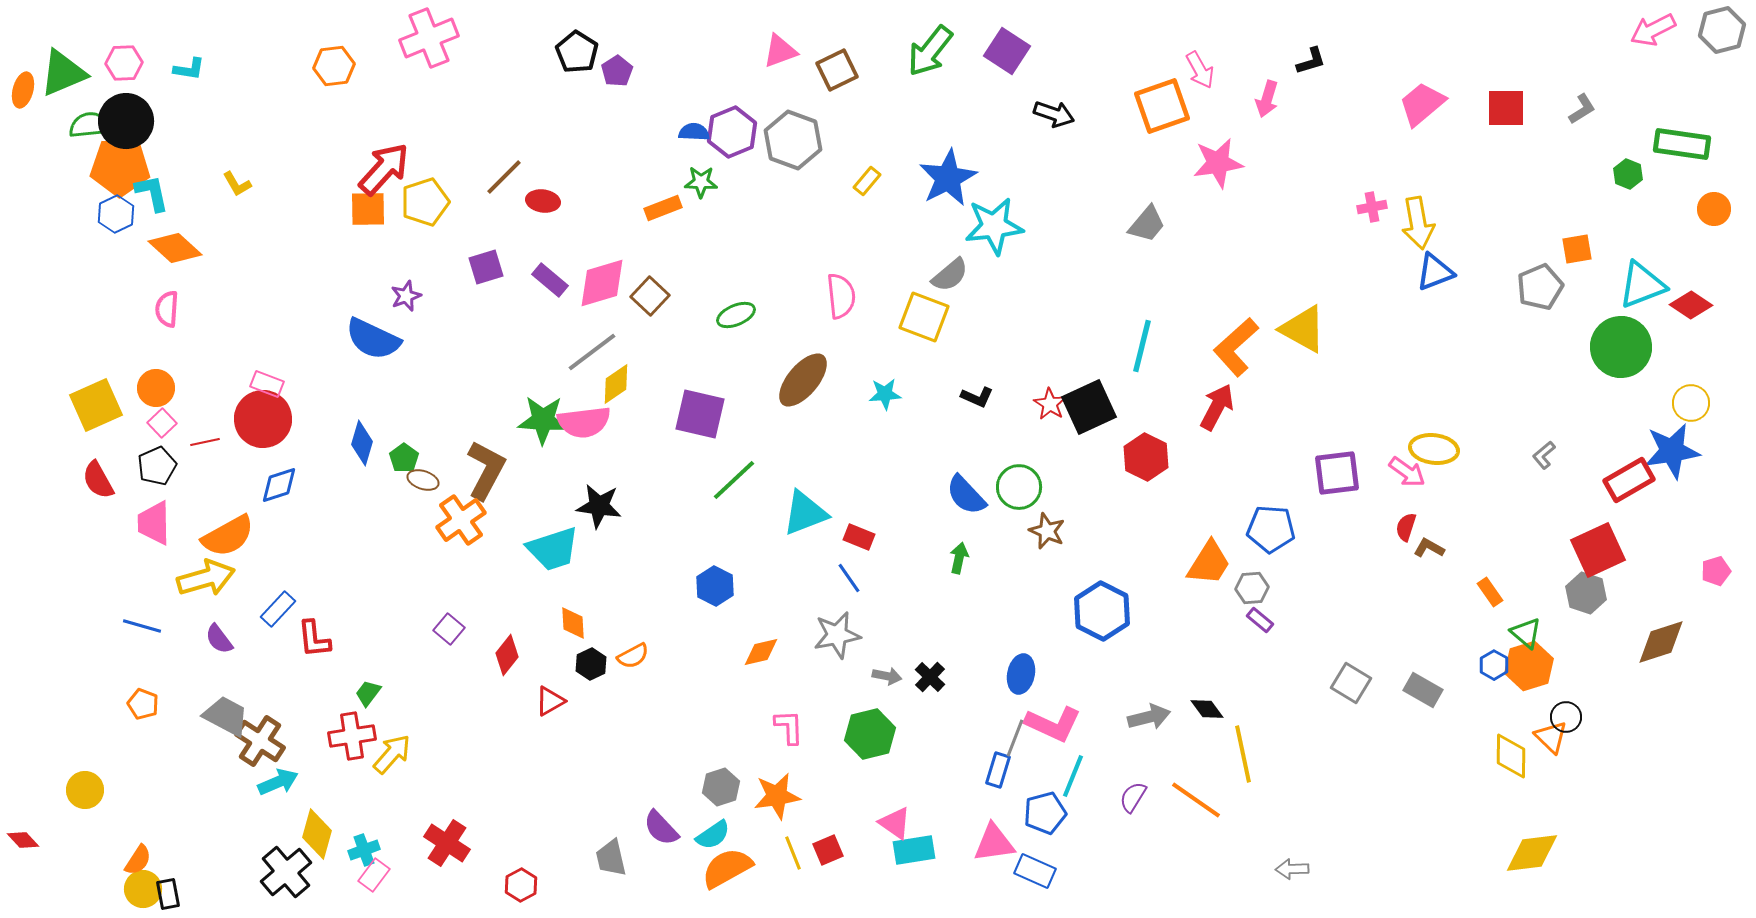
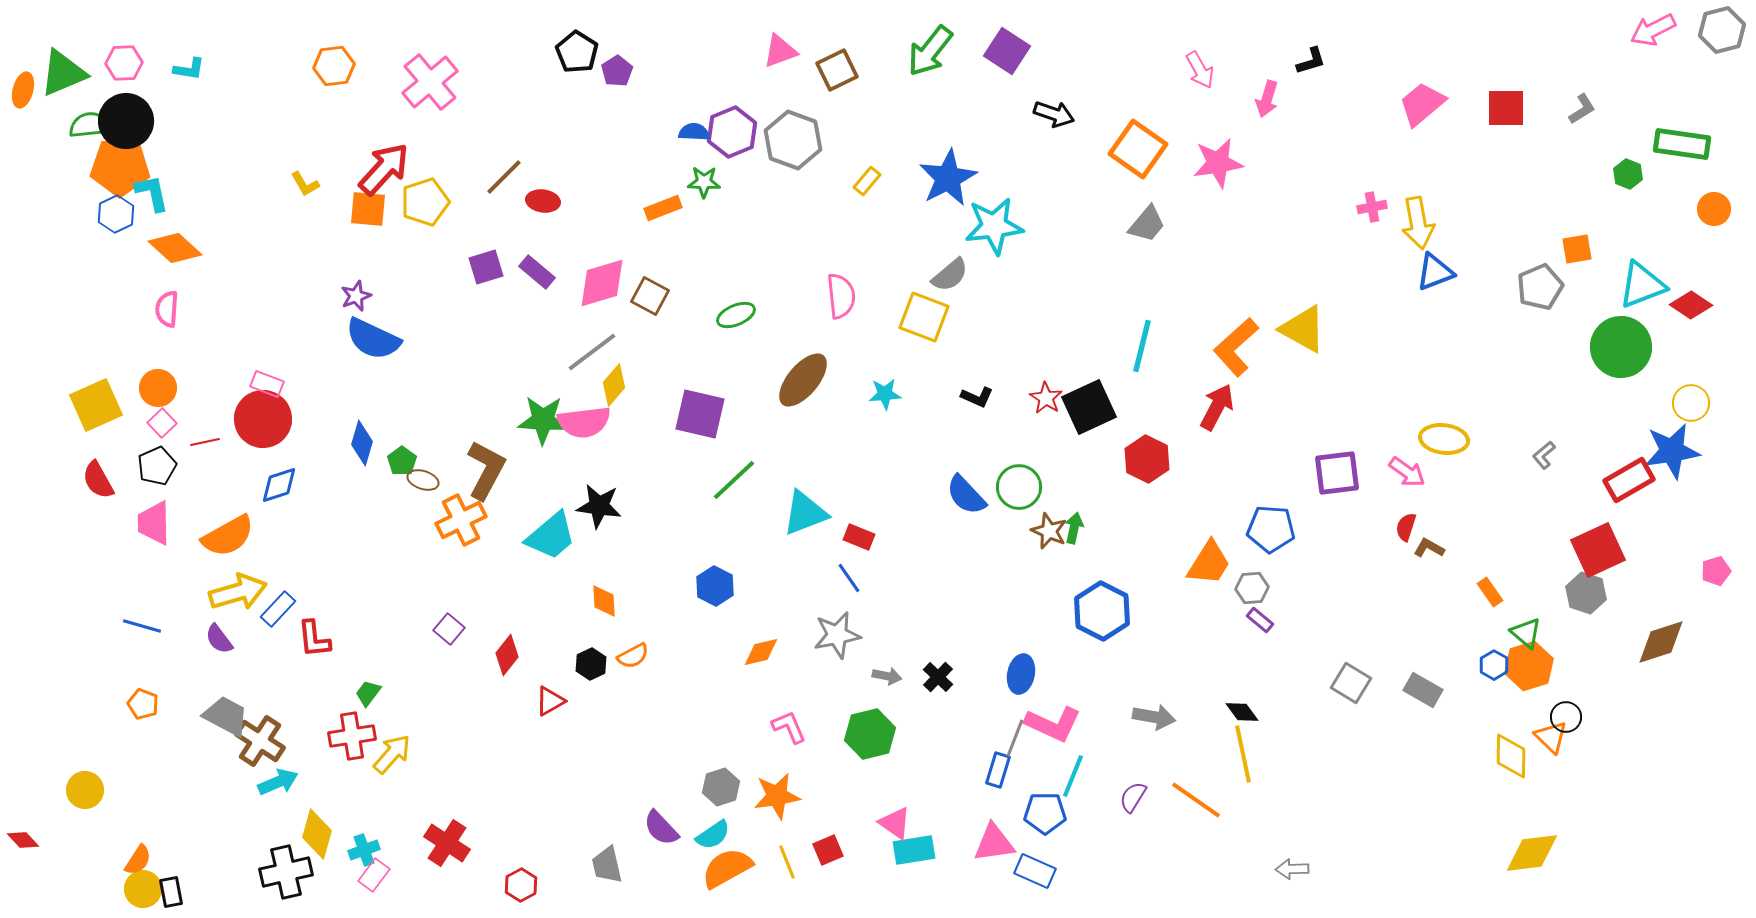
pink cross at (429, 38): moved 1 px right, 44 px down; rotated 18 degrees counterclockwise
orange square at (1162, 106): moved 24 px left, 43 px down; rotated 36 degrees counterclockwise
green star at (701, 182): moved 3 px right
yellow L-shape at (237, 184): moved 68 px right
orange square at (368, 209): rotated 6 degrees clockwise
purple rectangle at (550, 280): moved 13 px left, 8 px up
purple star at (406, 296): moved 50 px left
brown square at (650, 296): rotated 15 degrees counterclockwise
yellow diamond at (616, 384): moved 2 px left, 1 px down; rotated 15 degrees counterclockwise
orange circle at (156, 388): moved 2 px right
red star at (1050, 404): moved 4 px left, 6 px up
yellow ellipse at (1434, 449): moved 10 px right, 10 px up
red hexagon at (1146, 457): moved 1 px right, 2 px down
green pentagon at (404, 458): moved 2 px left, 3 px down
orange cross at (461, 520): rotated 9 degrees clockwise
brown star at (1047, 531): moved 2 px right
cyan trapezoid at (553, 549): moved 2 px left, 13 px up; rotated 22 degrees counterclockwise
green arrow at (959, 558): moved 115 px right, 30 px up
yellow arrow at (206, 578): moved 32 px right, 14 px down
orange diamond at (573, 623): moved 31 px right, 22 px up
black cross at (930, 677): moved 8 px right
black diamond at (1207, 709): moved 35 px right, 3 px down
gray arrow at (1149, 717): moved 5 px right; rotated 24 degrees clockwise
pink L-shape at (789, 727): rotated 21 degrees counterclockwise
blue pentagon at (1045, 813): rotated 15 degrees clockwise
yellow line at (793, 853): moved 6 px left, 9 px down
gray trapezoid at (611, 858): moved 4 px left, 7 px down
black cross at (286, 872): rotated 27 degrees clockwise
black rectangle at (168, 894): moved 3 px right, 2 px up
